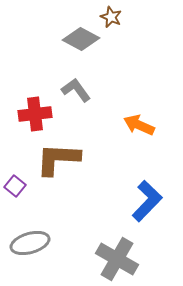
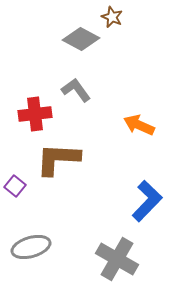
brown star: moved 1 px right
gray ellipse: moved 1 px right, 4 px down
